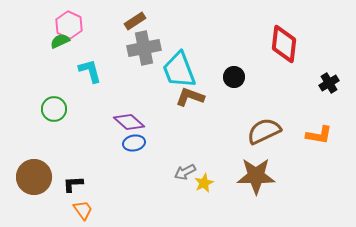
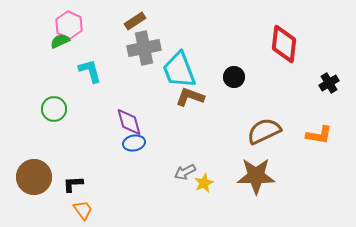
purple diamond: rotated 32 degrees clockwise
